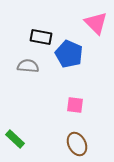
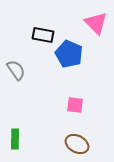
black rectangle: moved 2 px right, 2 px up
gray semicircle: moved 12 px left, 4 px down; rotated 50 degrees clockwise
green rectangle: rotated 48 degrees clockwise
brown ellipse: rotated 35 degrees counterclockwise
